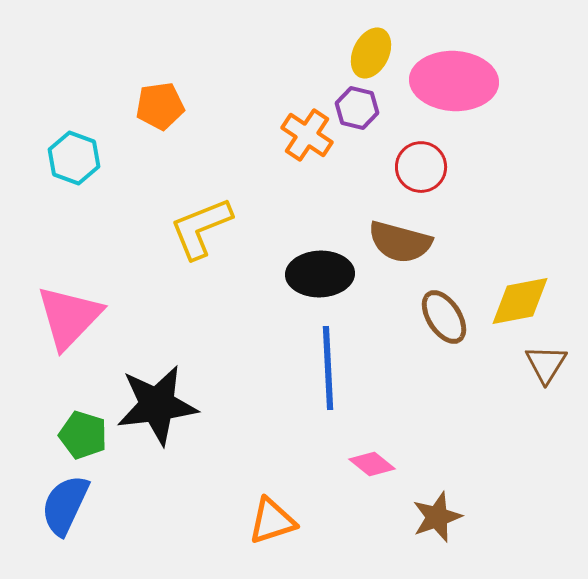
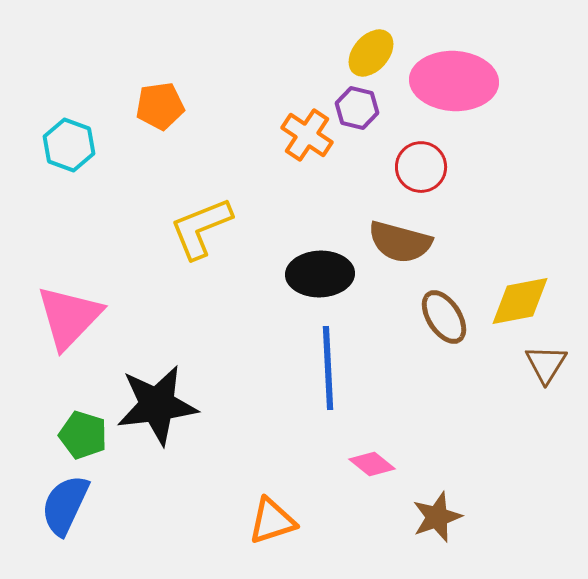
yellow ellipse: rotated 15 degrees clockwise
cyan hexagon: moved 5 px left, 13 px up
